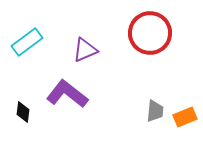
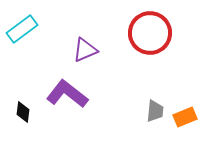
cyan rectangle: moved 5 px left, 13 px up
